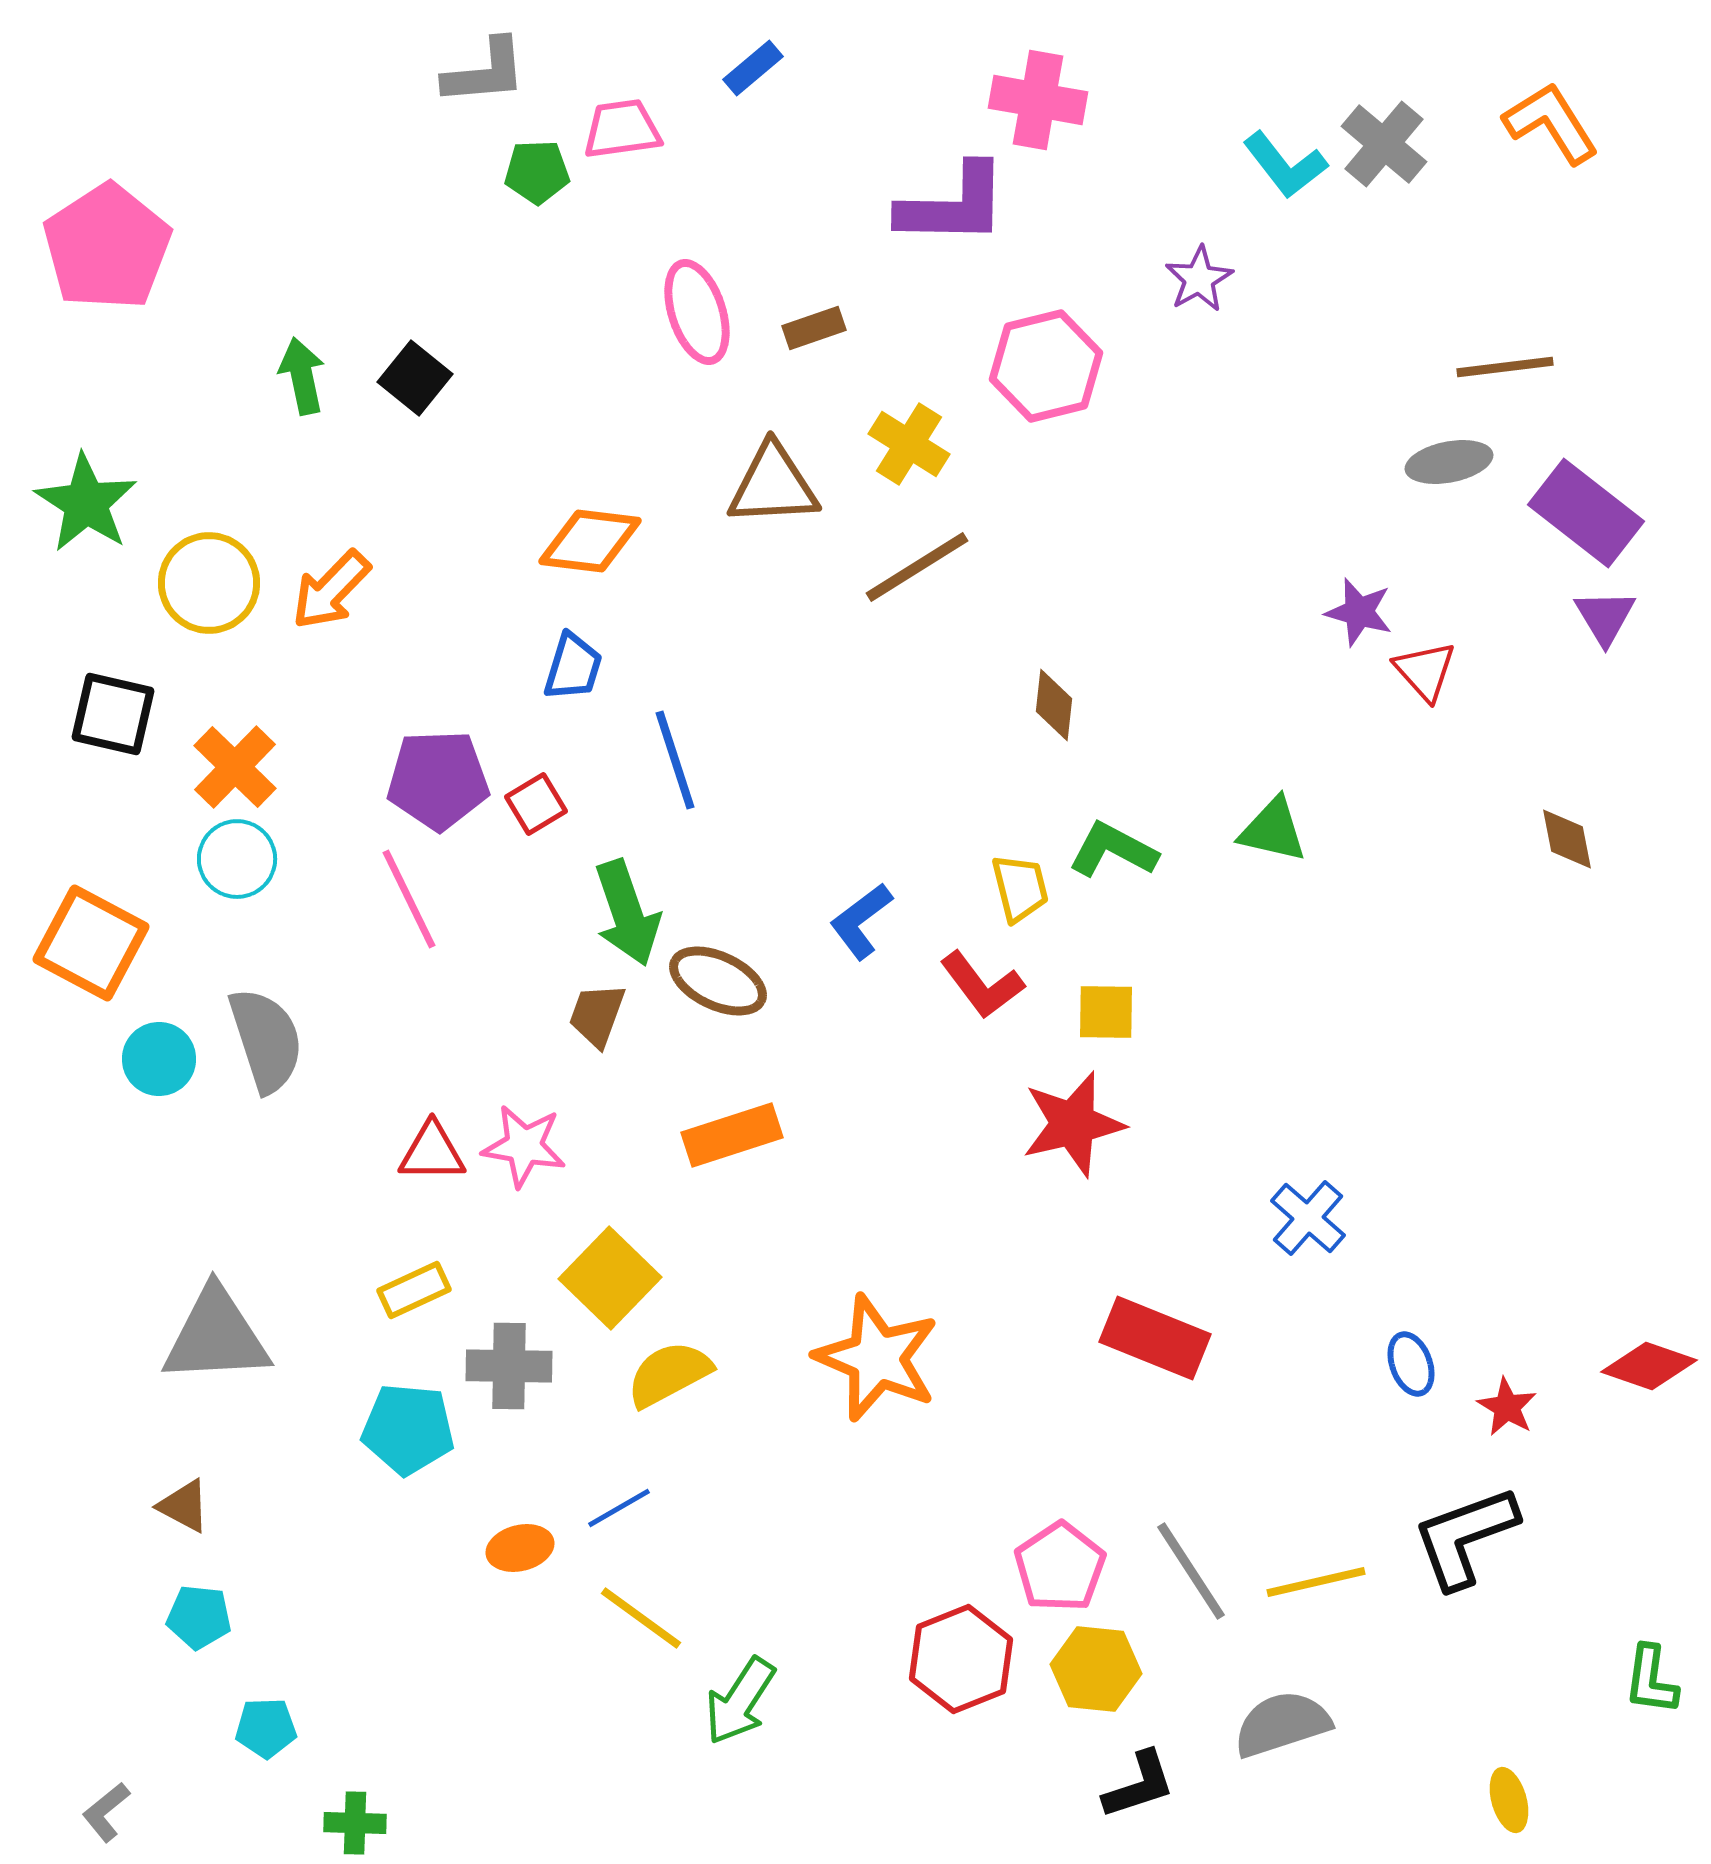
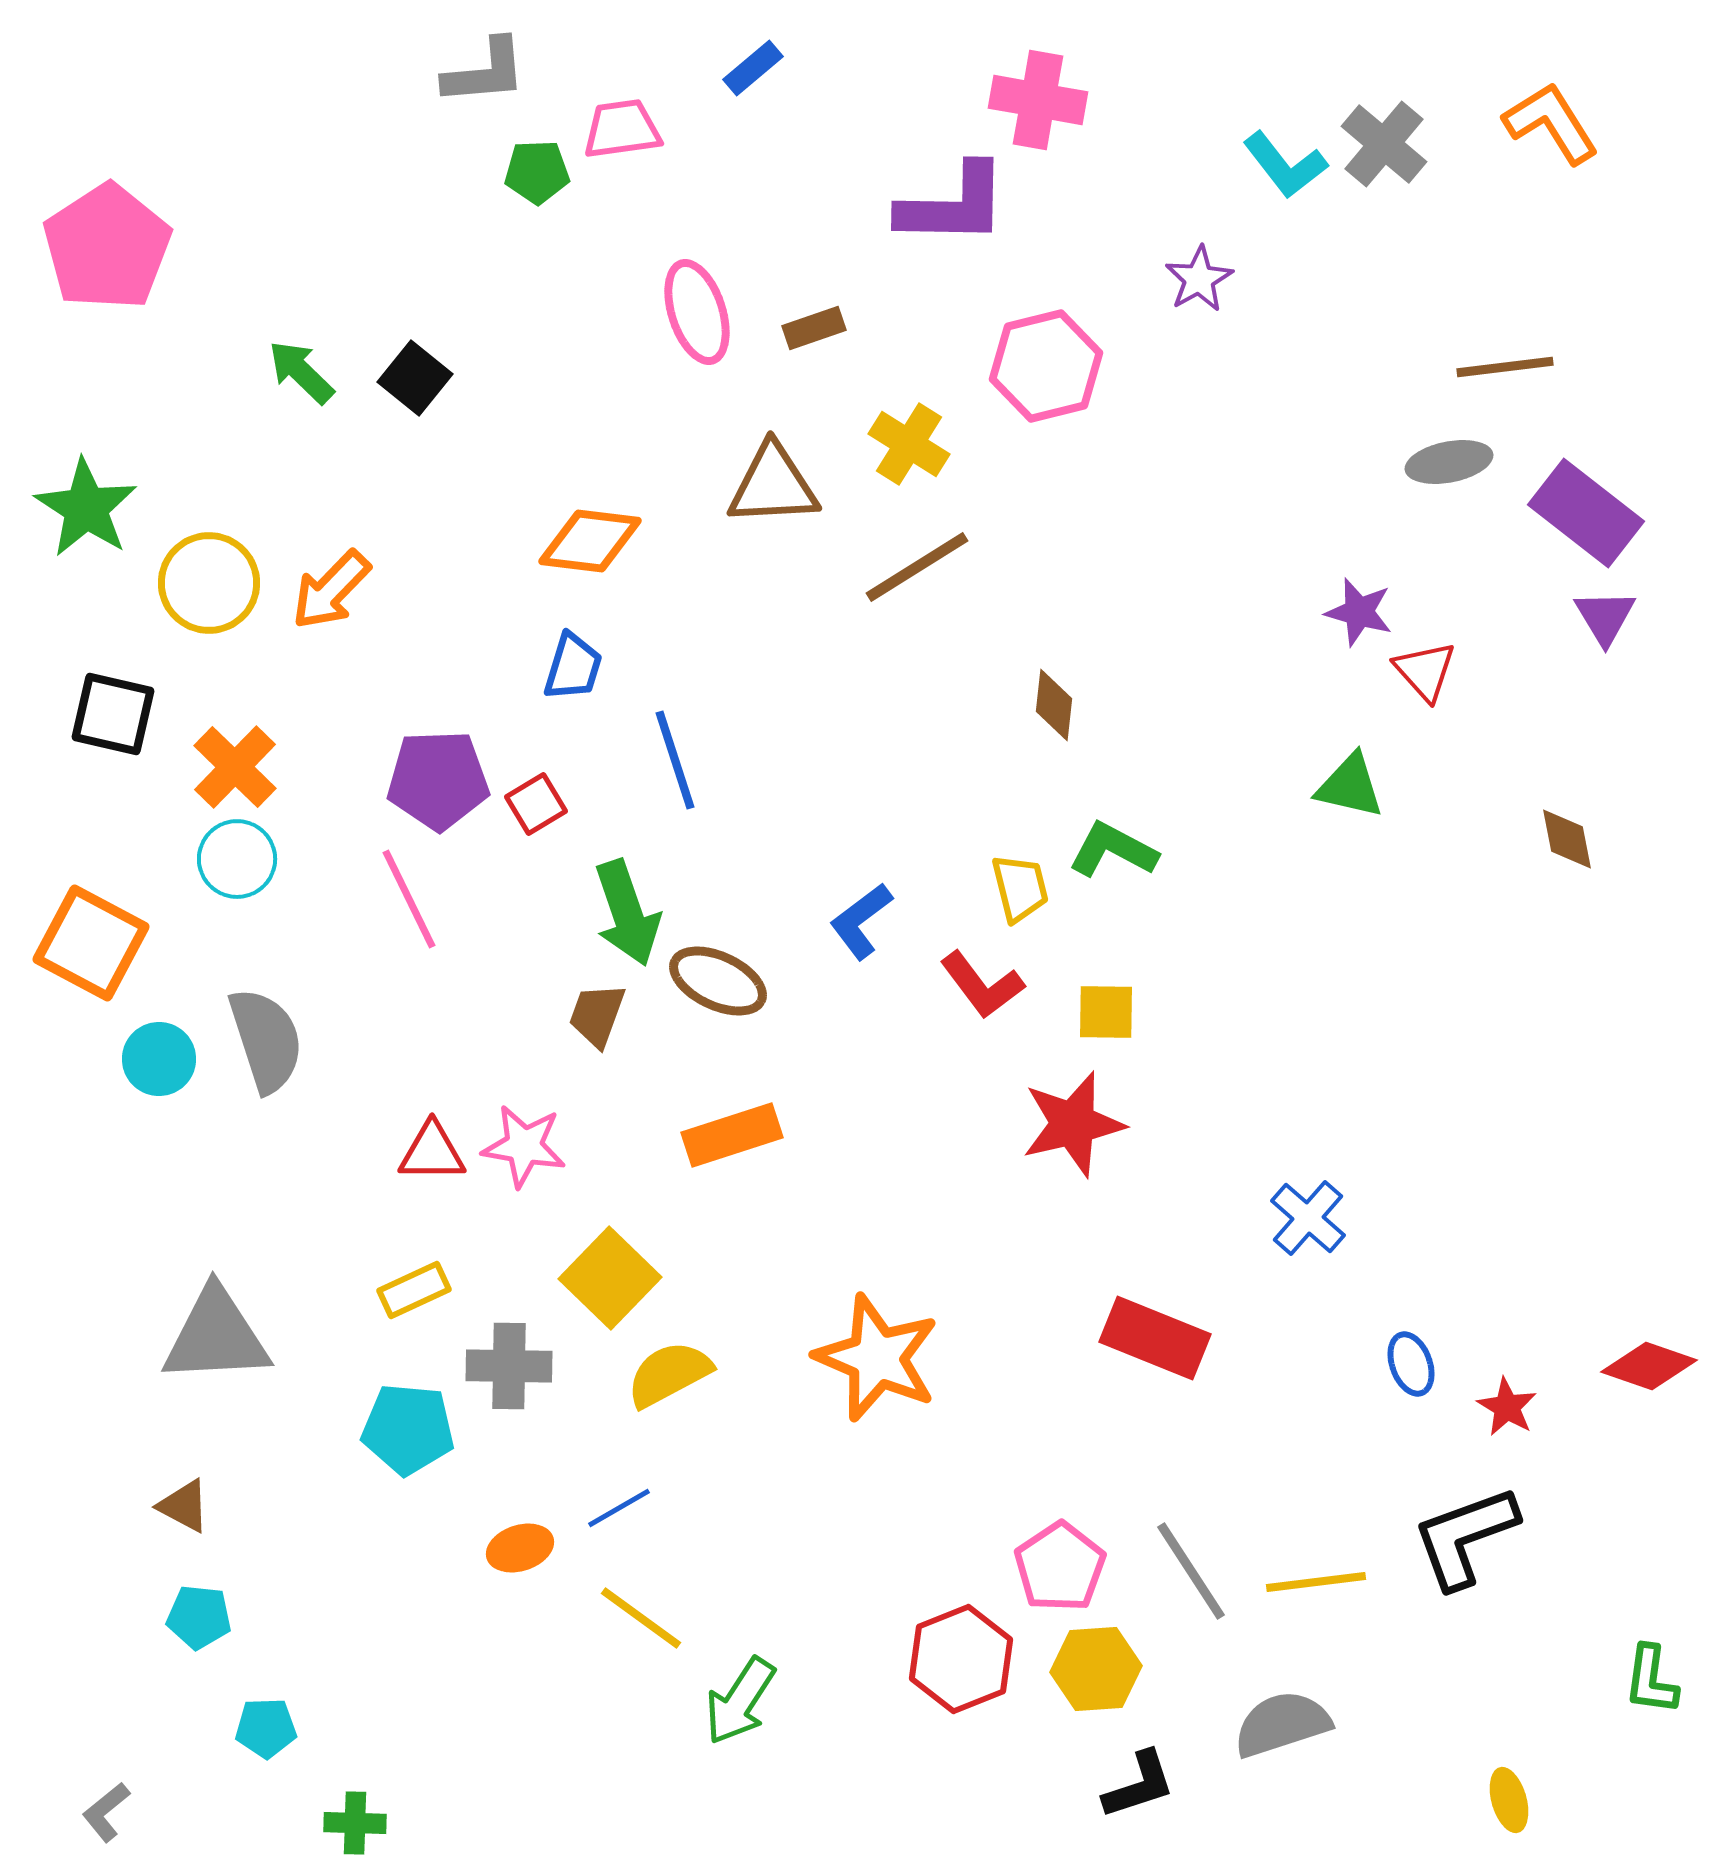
green arrow at (302, 376): moved 1 px left, 4 px up; rotated 34 degrees counterclockwise
green star at (86, 503): moved 5 px down
green triangle at (1273, 830): moved 77 px right, 44 px up
orange ellipse at (520, 1548): rotated 4 degrees counterclockwise
yellow line at (1316, 1582): rotated 6 degrees clockwise
yellow hexagon at (1096, 1669): rotated 10 degrees counterclockwise
